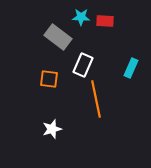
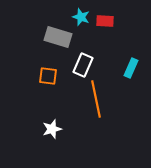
cyan star: rotated 18 degrees clockwise
gray rectangle: rotated 20 degrees counterclockwise
orange square: moved 1 px left, 3 px up
